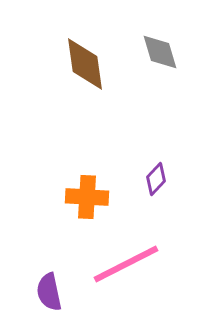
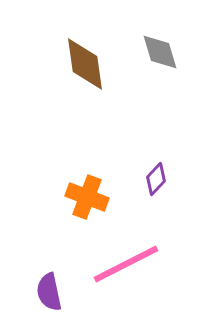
orange cross: rotated 18 degrees clockwise
